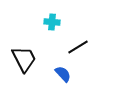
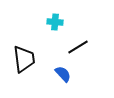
cyan cross: moved 3 px right
black trapezoid: rotated 20 degrees clockwise
